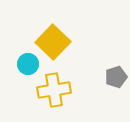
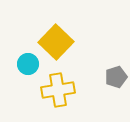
yellow square: moved 3 px right
yellow cross: moved 4 px right
